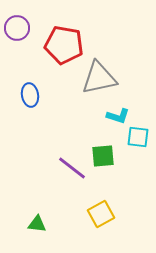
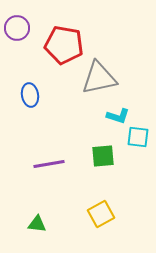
purple line: moved 23 px left, 4 px up; rotated 48 degrees counterclockwise
